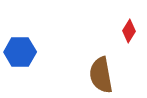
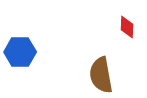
red diamond: moved 2 px left, 4 px up; rotated 30 degrees counterclockwise
